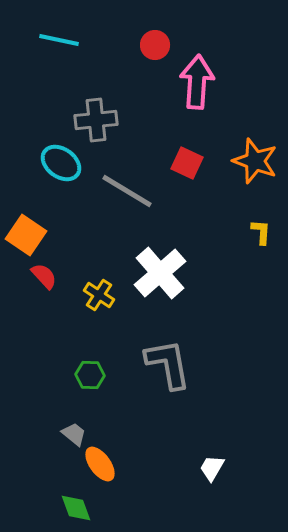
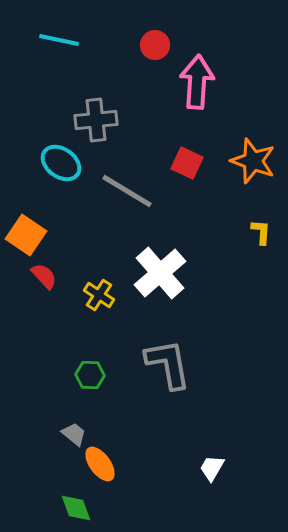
orange star: moved 2 px left
